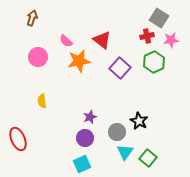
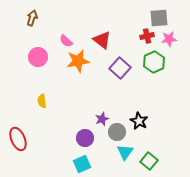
gray square: rotated 36 degrees counterclockwise
pink star: moved 2 px left, 1 px up
orange star: moved 1 px left
purple star: moved 12 px right, 2 px down
green square: moved 1 px right, 3 px down
